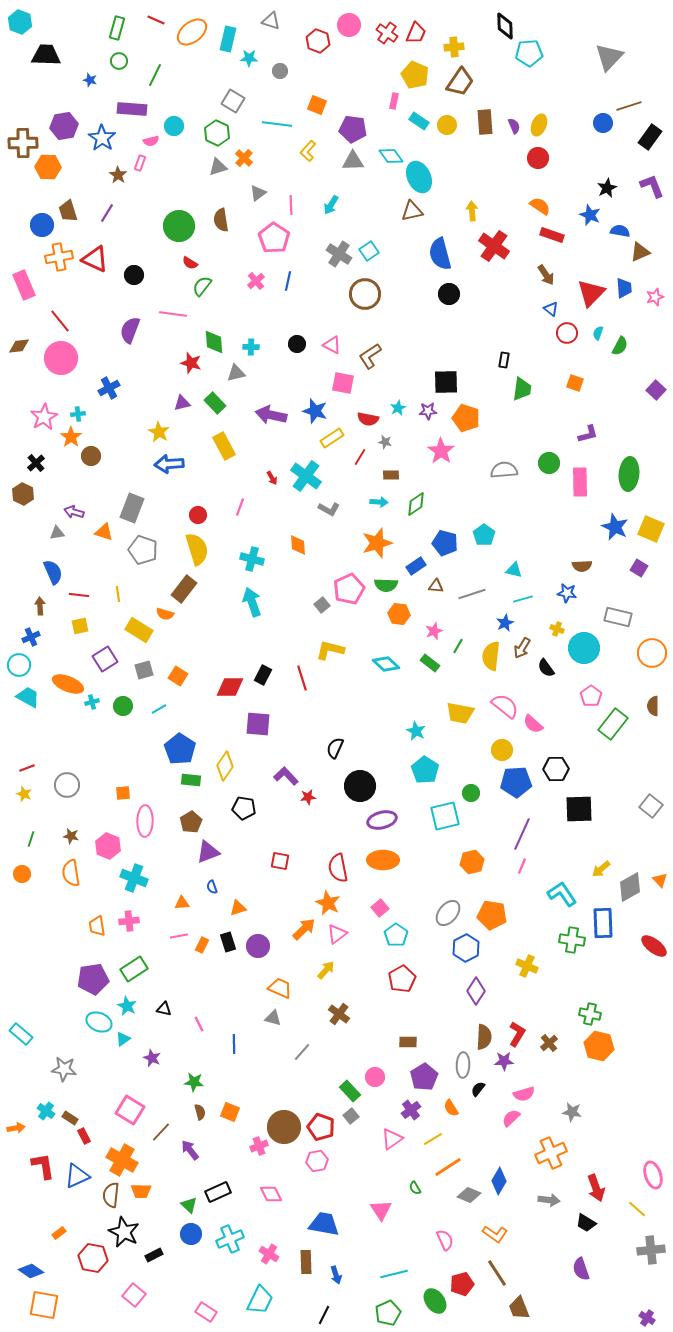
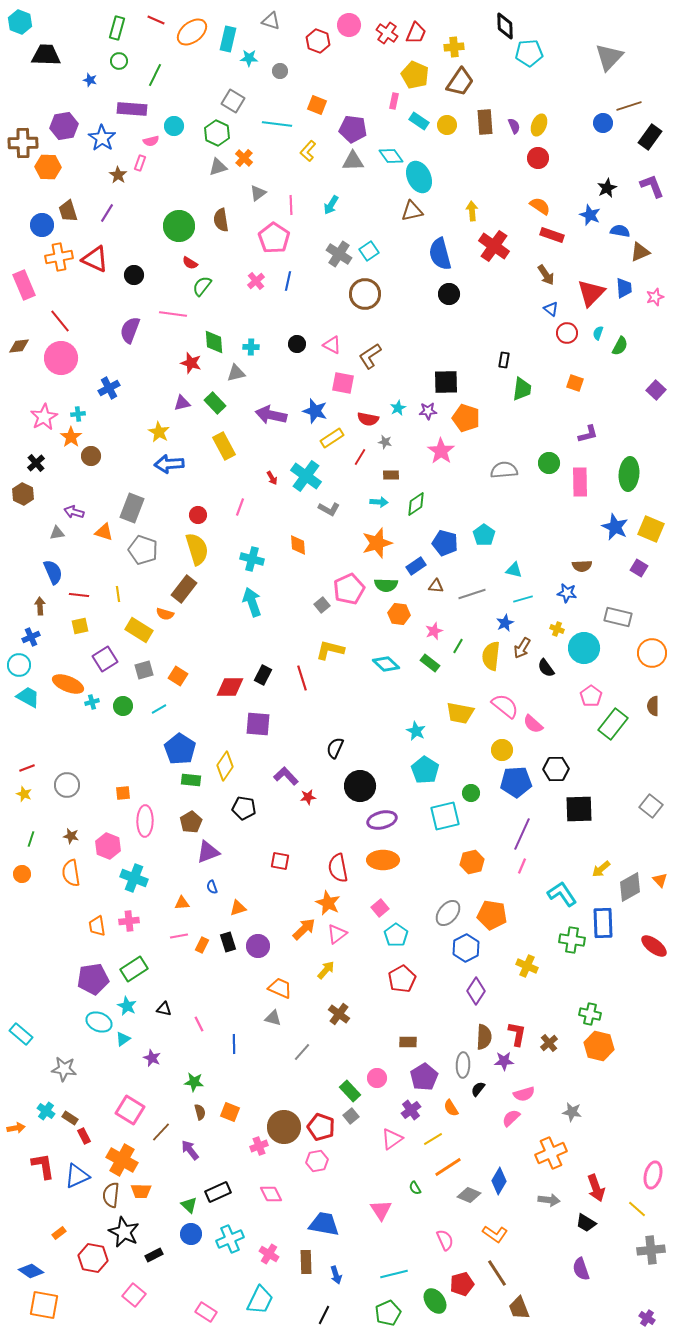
red L-shape at (517, 1034): rotated 20 degrees counterclockwise
pink circle at (375, 1077): moved 2 px right, 1 px down
pink ellipse at (653, 1175): rotated 32 degrees clockwise
